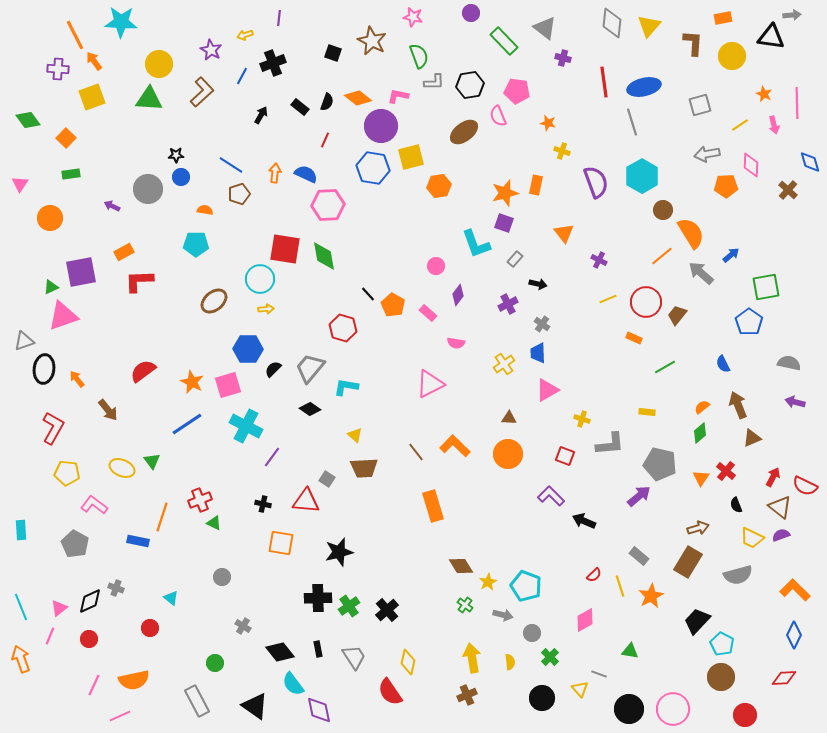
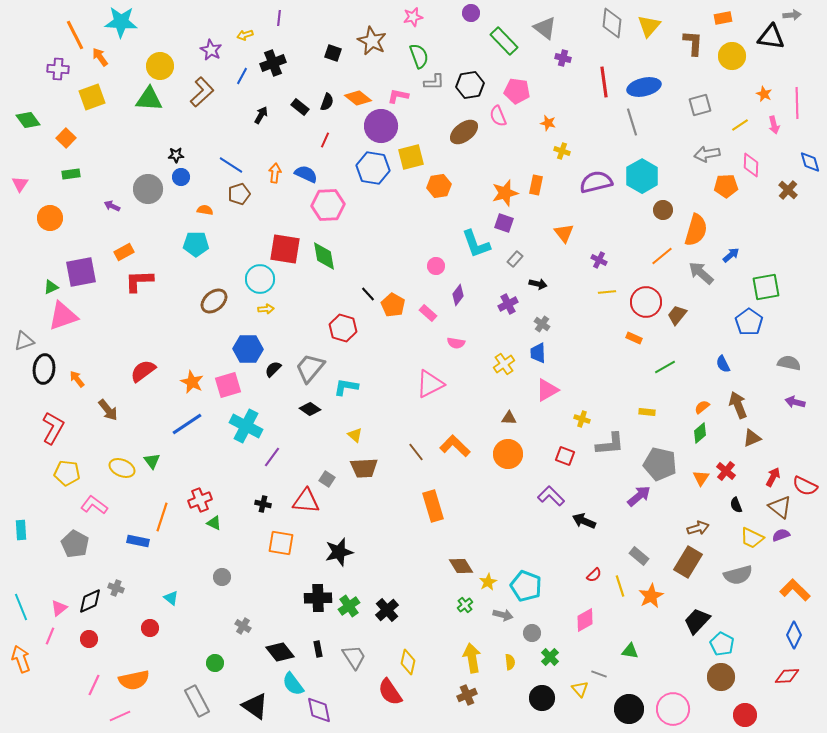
pink star at (413, 17): rotated 24 degrees counterclockwise
orange arrow at (94, 61): moved 6 px right, 4 px up
yellow circle at (159, 64): moved 1 px right, 2 px down
purple semicircle at (596, 182): rotated 84 degrees counterclockwise
orange semicircle at (691, 233): moved 5 px right, 3 px up; rotated 48 degrees clockwise
yellow line at (608, 299): moved 1 px left, 7 px up; rotated 18 degrees clockwise
green cross at (465, 605): rotated 14 degrees clockwise
red diamond at (784, 678): moved 3 px right, 2 px up
